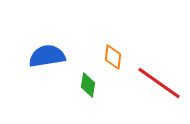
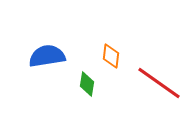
orange diamond: moved 2 px left, 1 px up
green diamond: moved 1 px left, 1 px up
